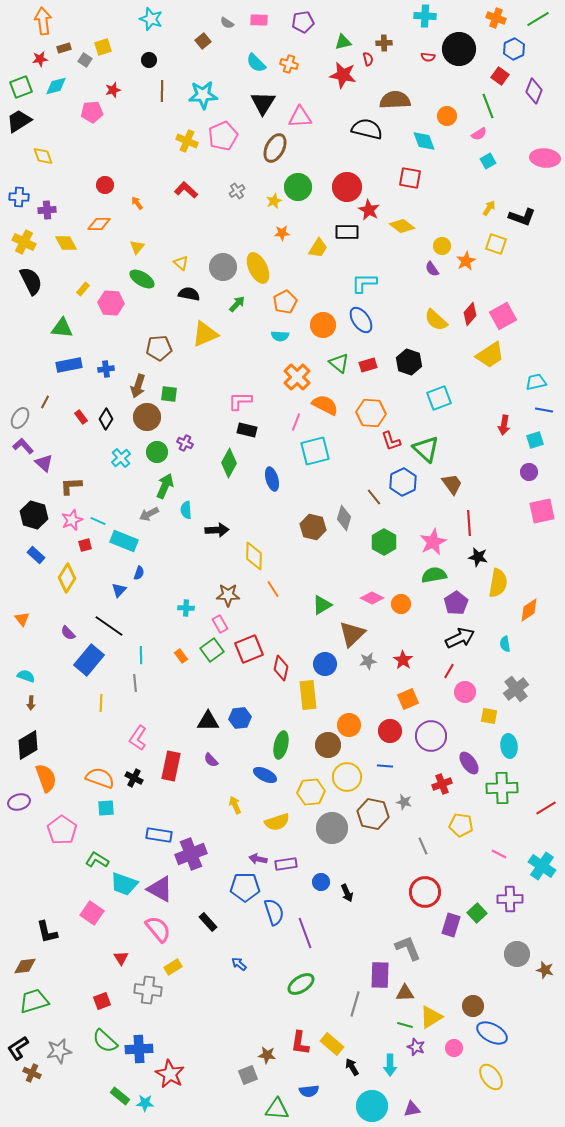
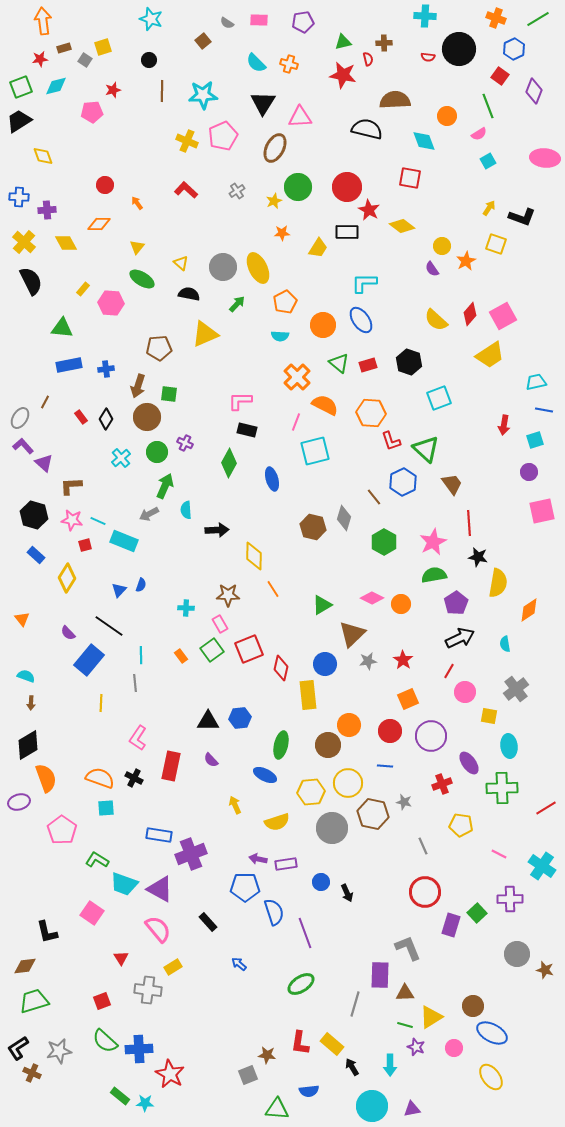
yellow cross at (24, 242): rotated 15 degrees clockwise
pink star at (72, 520): rotated 30 degrees clockwise
blue semicircle at (139, 573): moved 2 px right, 12 px down
yellow circle at (347, 777): moved 1 px right, 6 px down
